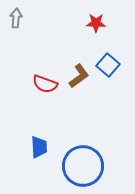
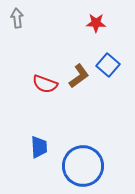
gray arrow: moved 1 px right; rotated 12 degrees counterclockwise
